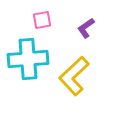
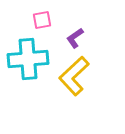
purple L-shape: moved 11 px left, 10 px down
